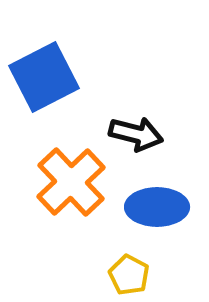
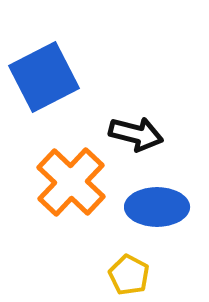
orange cross: rotated 4 degrees counterclockwise
